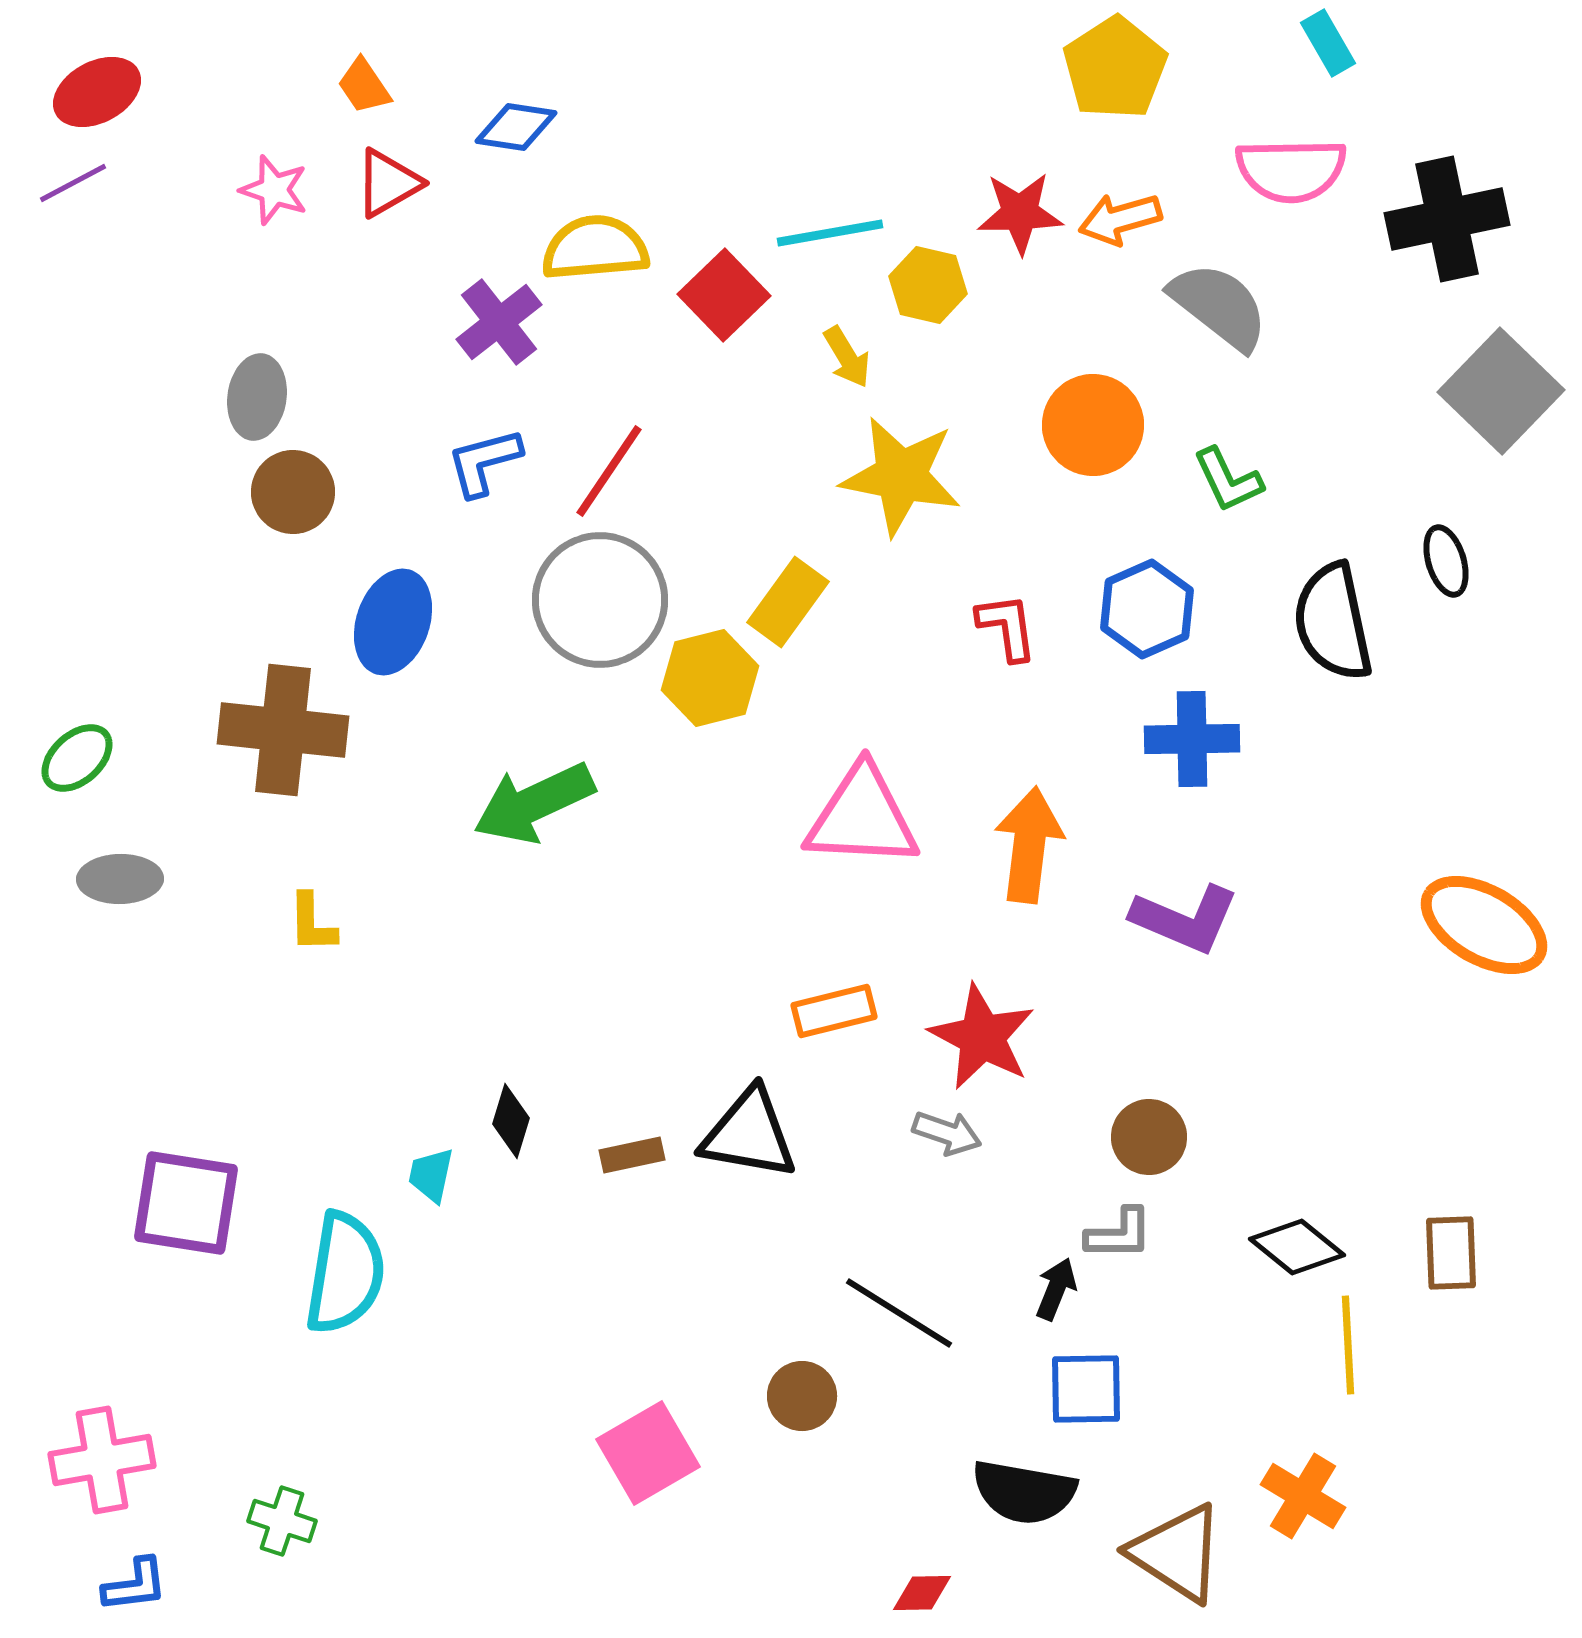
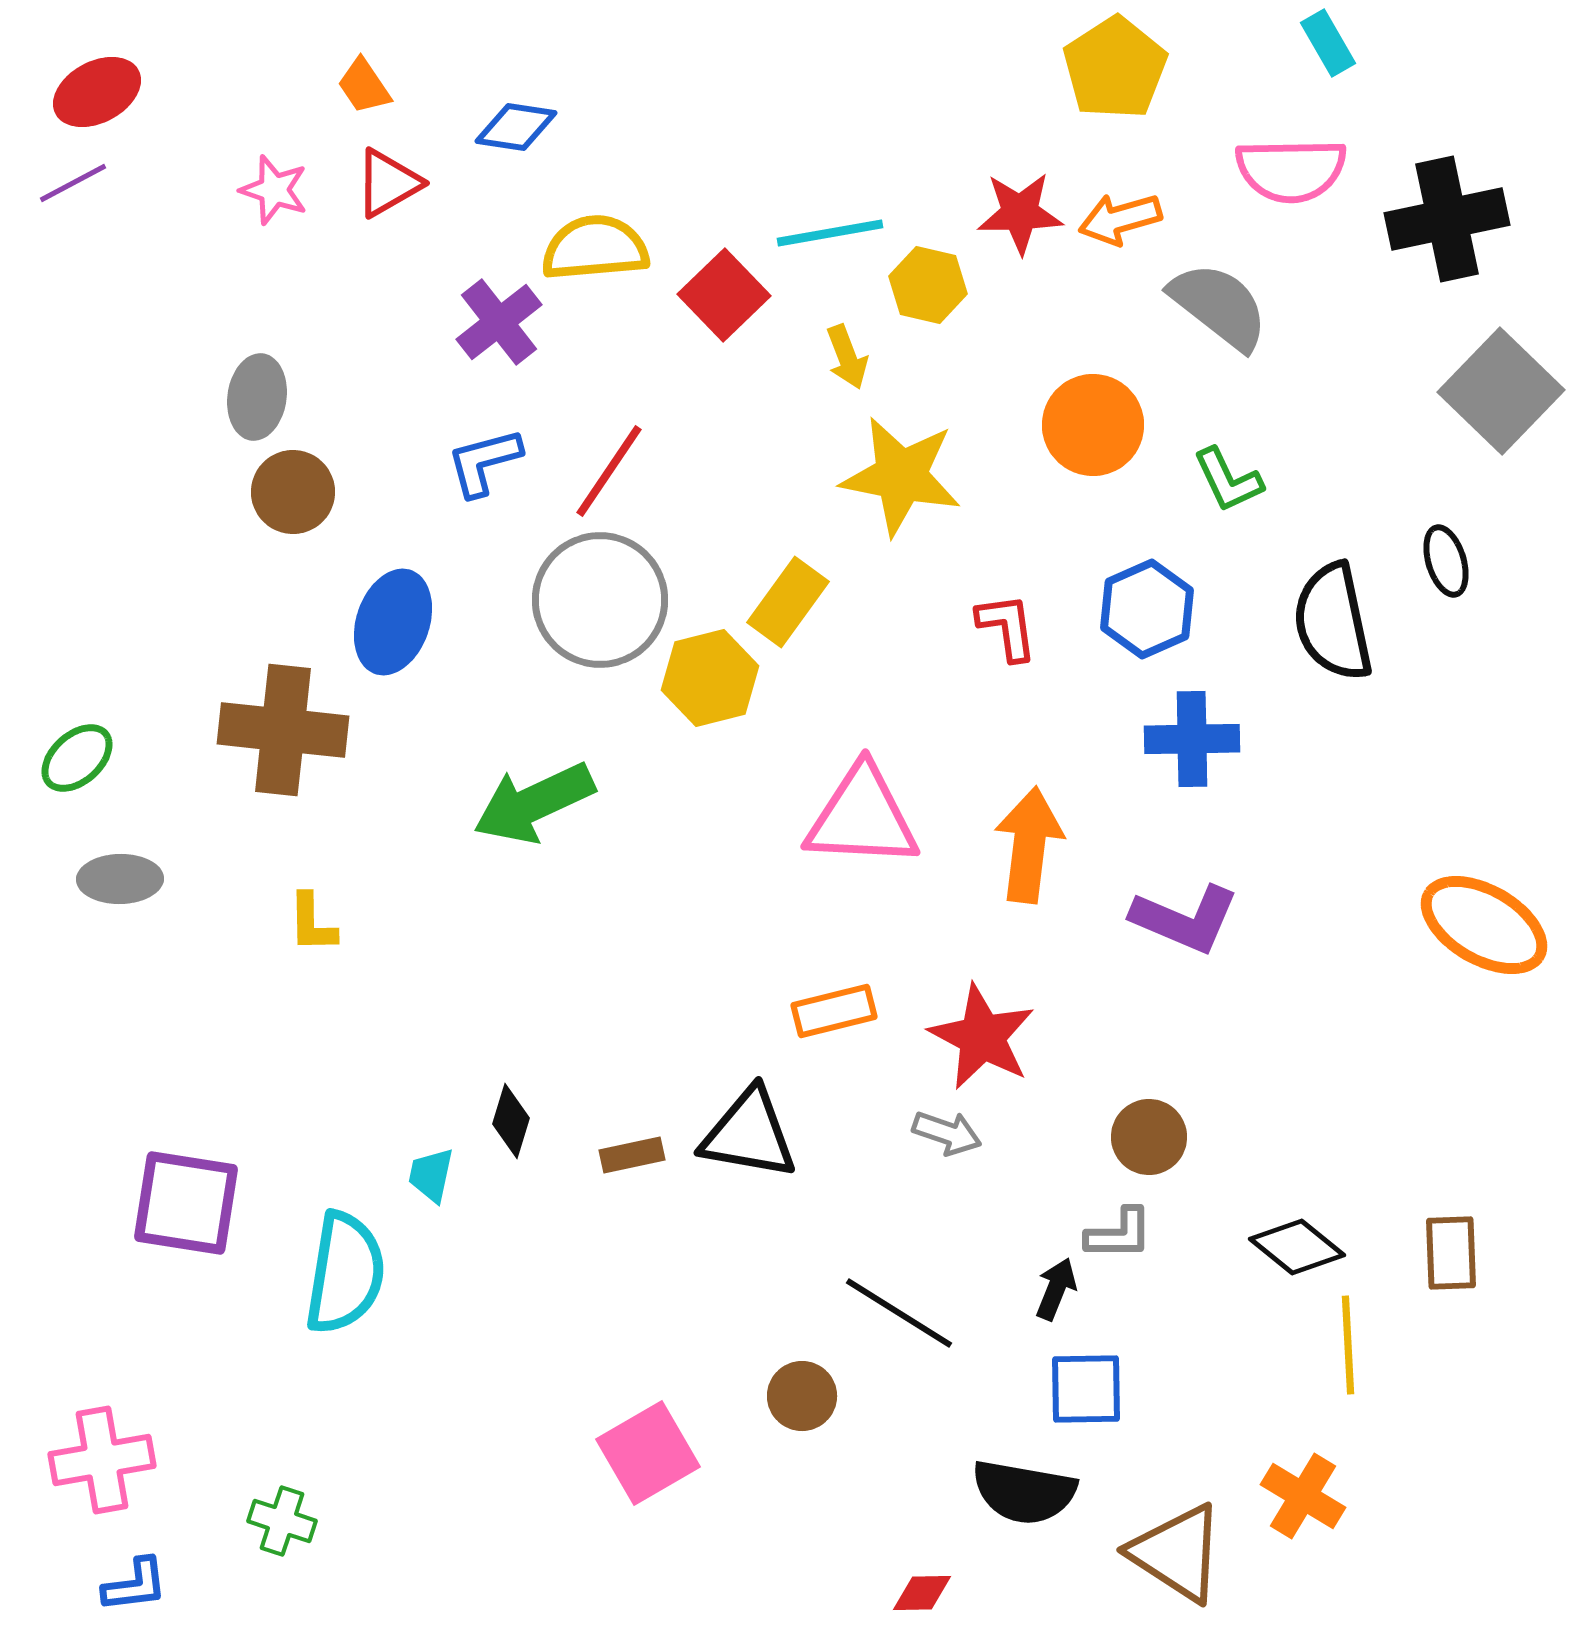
yellow arrow at (847, 357): rotated 10 degrees clockwise
